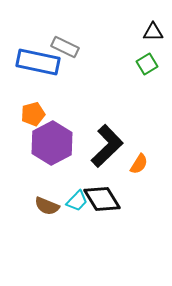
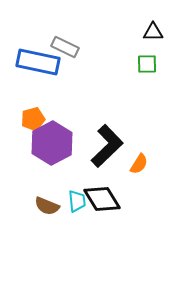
green square: rotated 30 degrees clockwise
orange pentagon: moved 5 px down
cyan trapezoid: rotated 50 degrees counterclockwise
